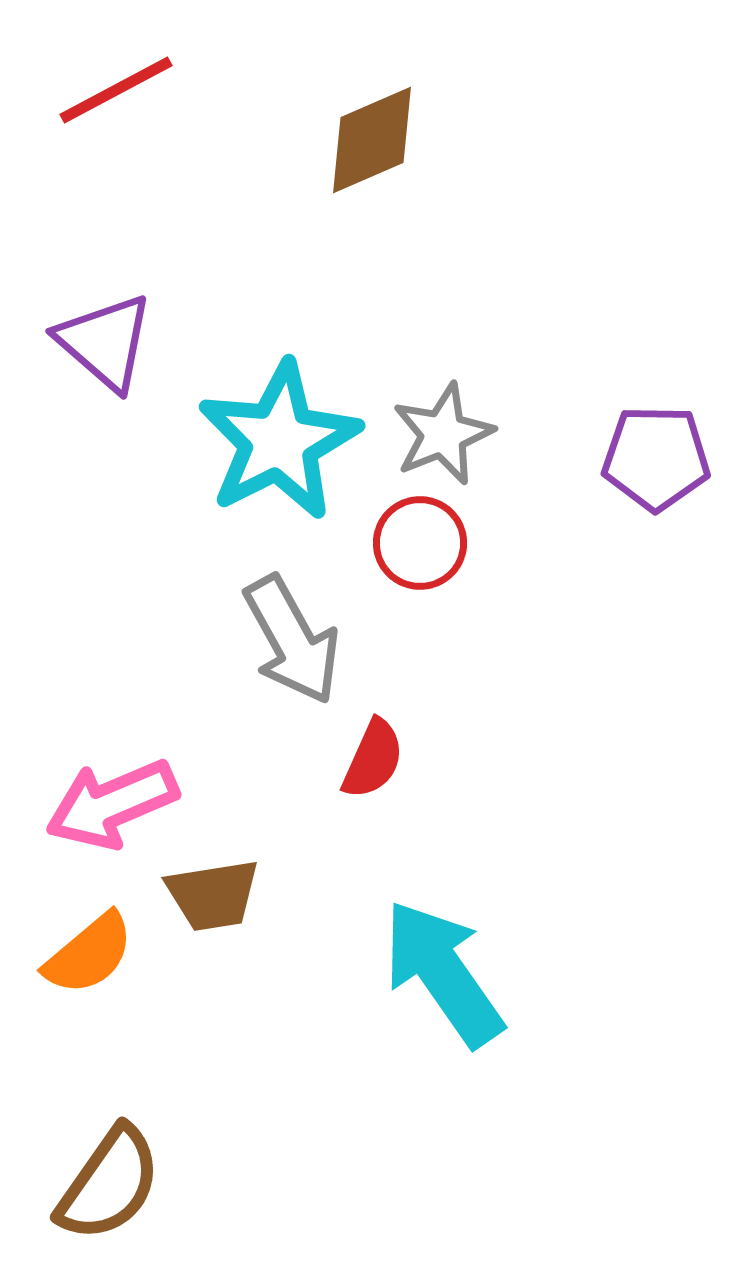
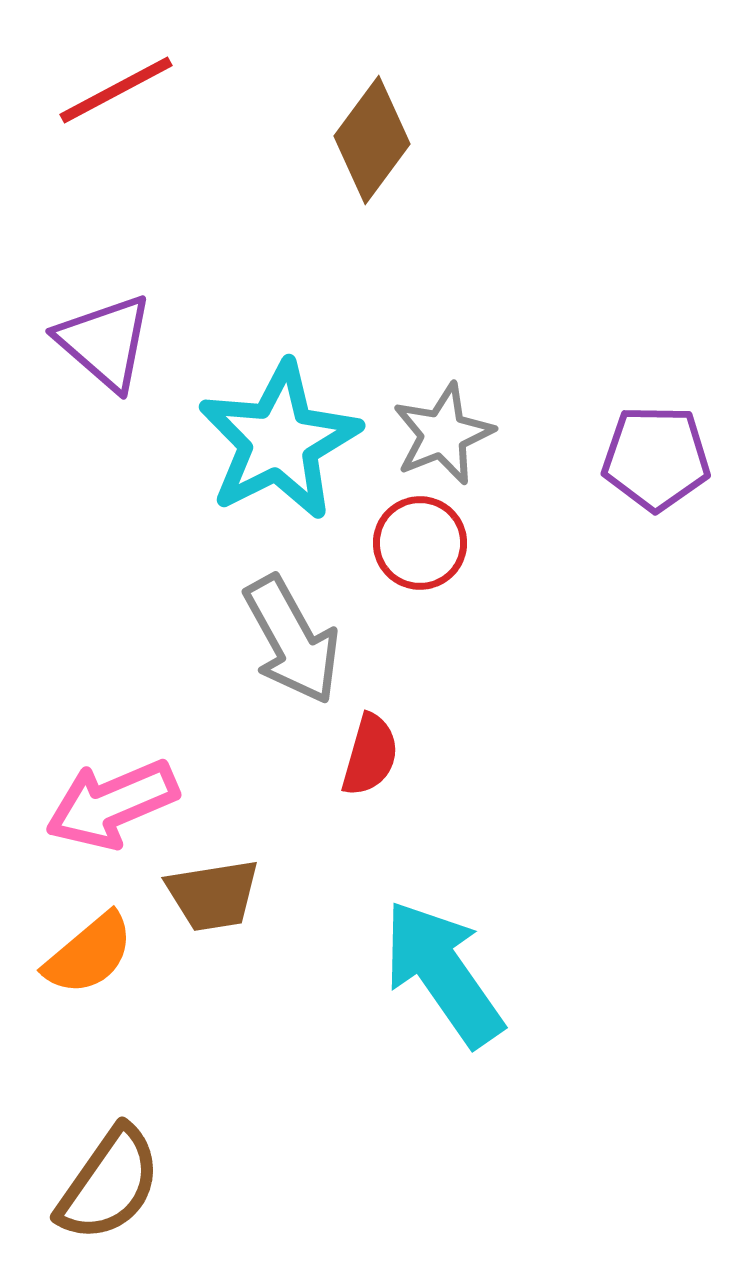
brown diamond: rotated 30 degrees counterclockwise
red semicircle: moved 3 px left, 4 px up; rotated 8 degrees counterclockwise
